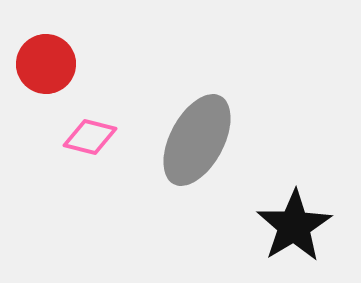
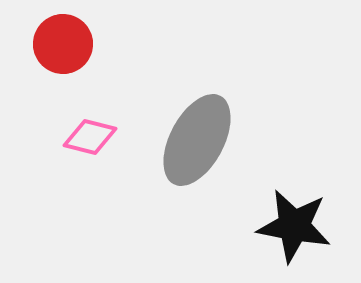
red circle: moved 17 px right, 20 px up
black star: rotated 30 degrees counterclockwise
